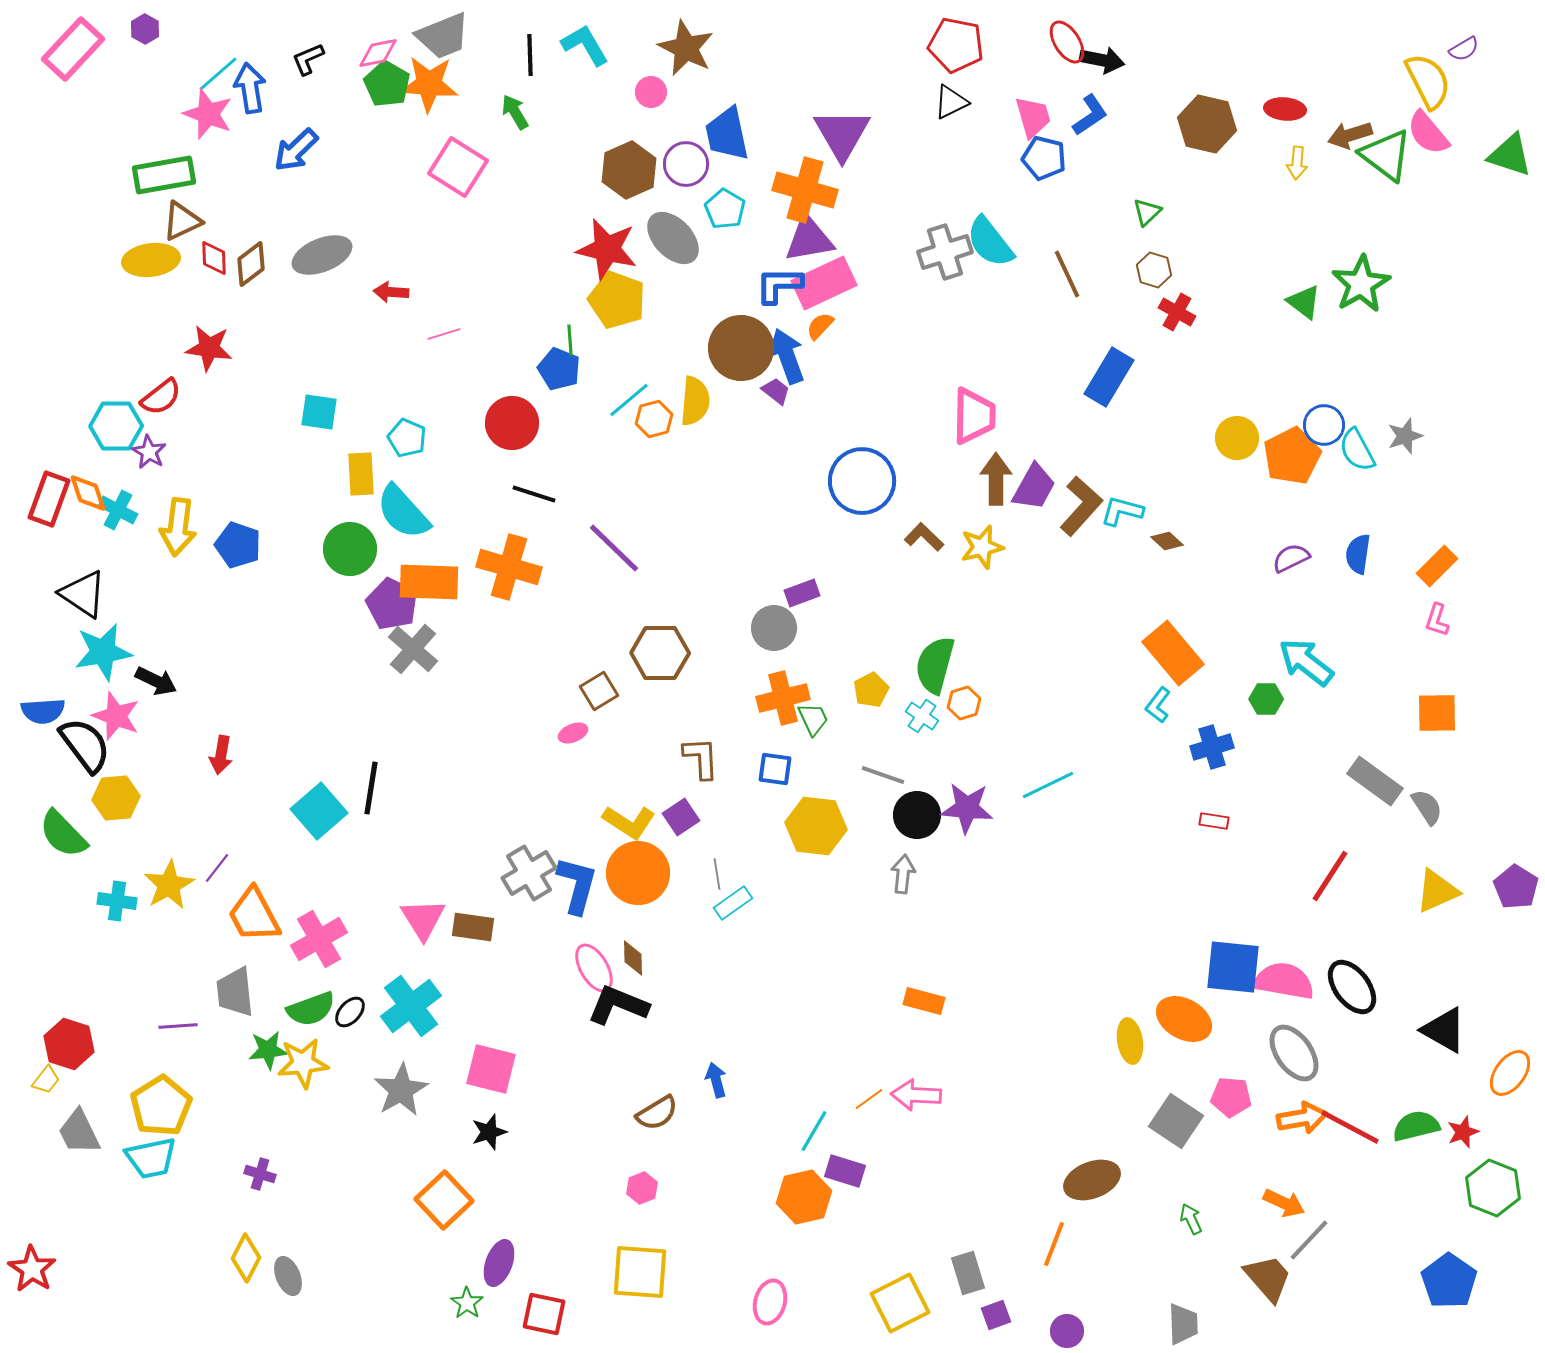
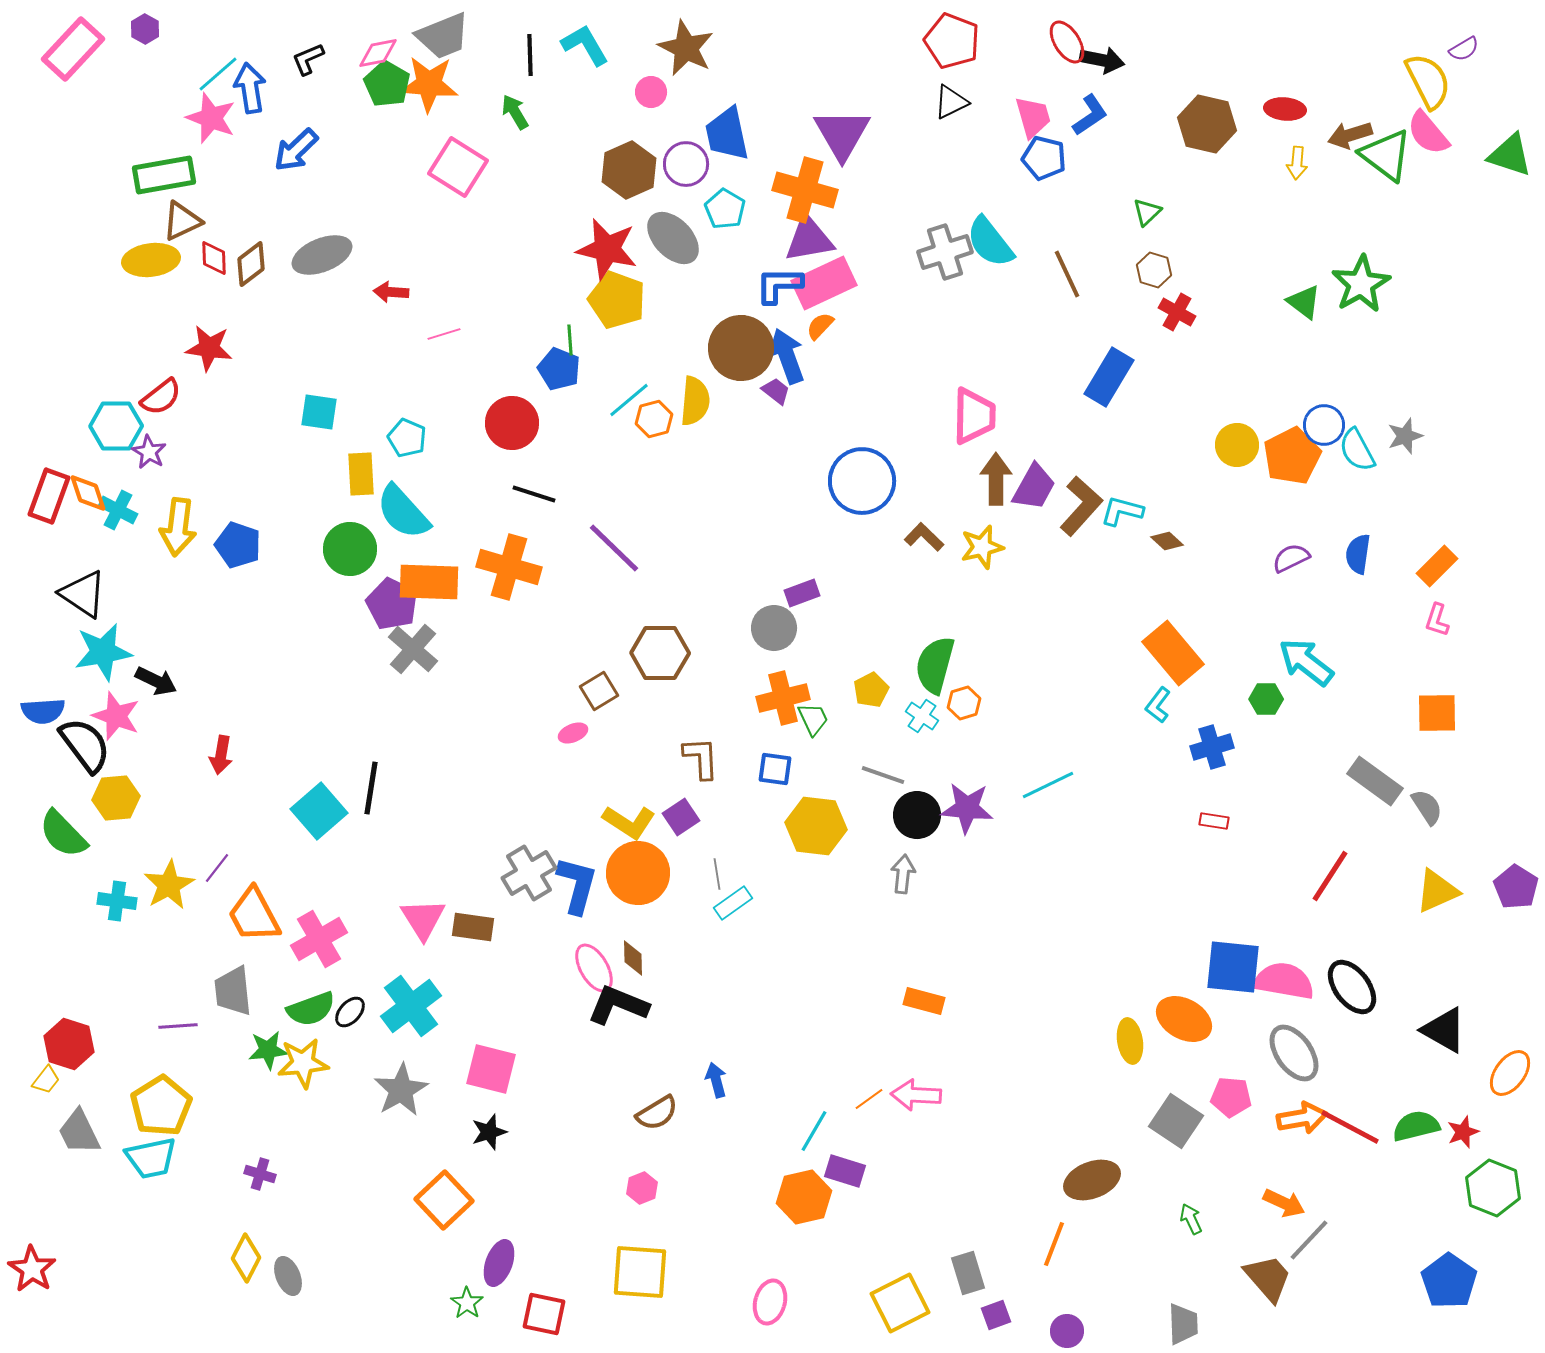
red pentagon at (956, 45): moved 4 px left, 4 px up; rotated 10 degrees clockwise
pink star at (208, 114): moved 3 px right, 4 px down
yellow circle at (1237, 438): moved 7 px down
red rectangle at (49, 499): moved 3 px up
gray trapezoid at (235, 992): moved 2 px left, 1 px up
